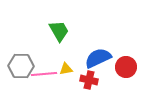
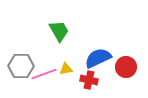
pink line: rotated 15 degrees counterclockwise
